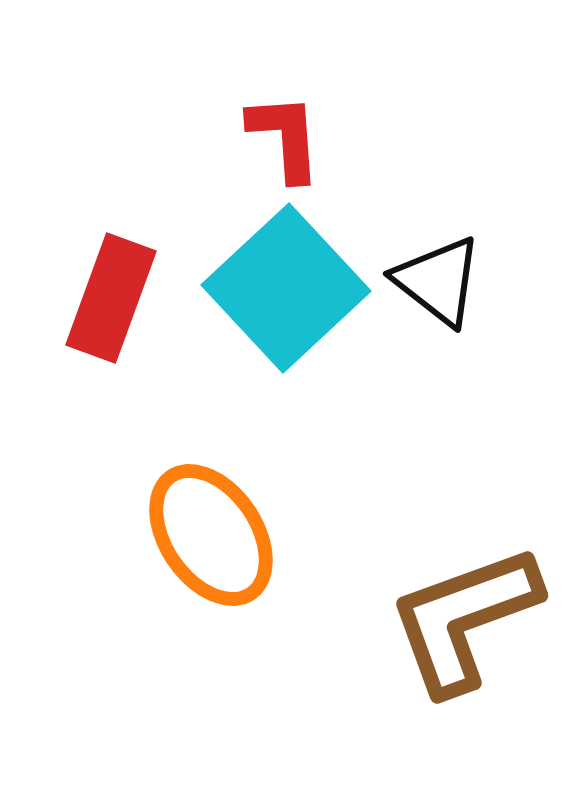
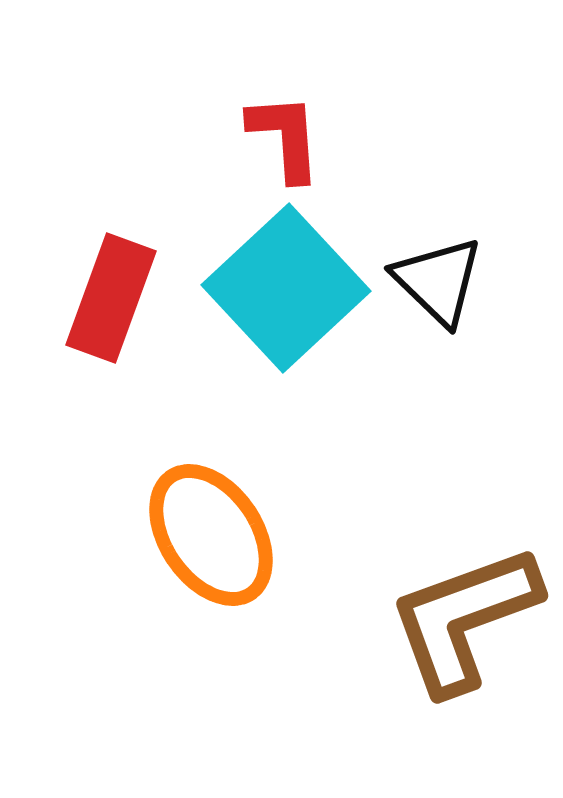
black triangle: rotated 6 degrees clockwise
